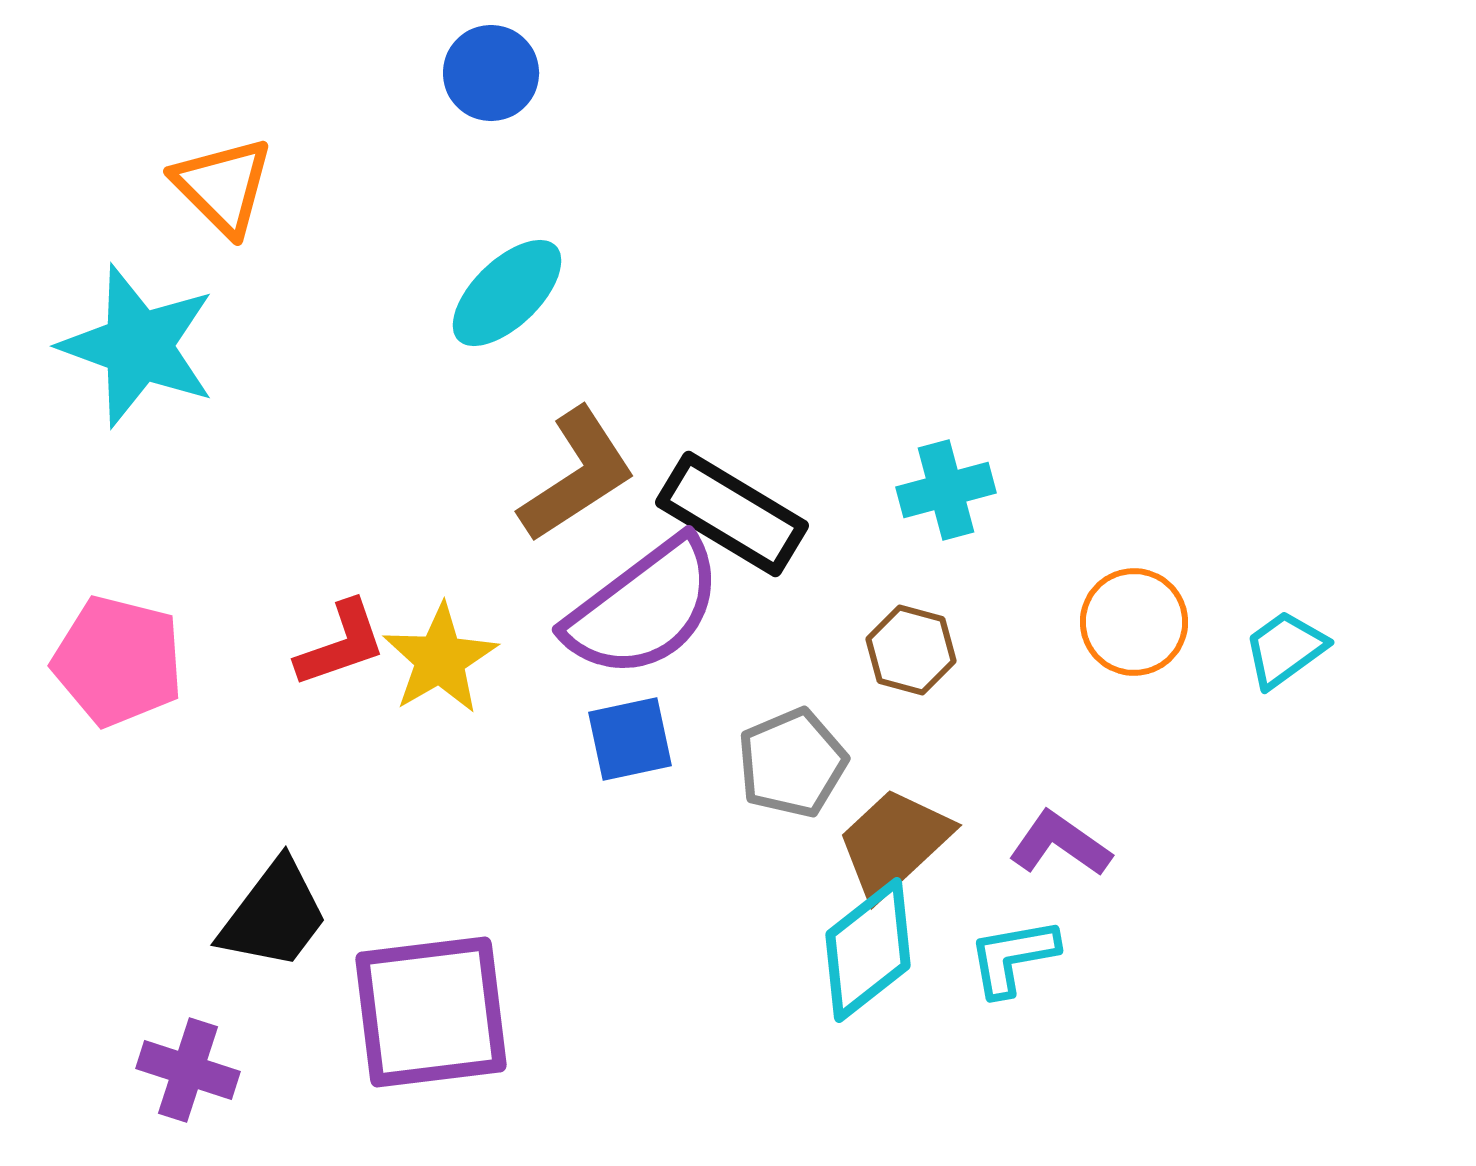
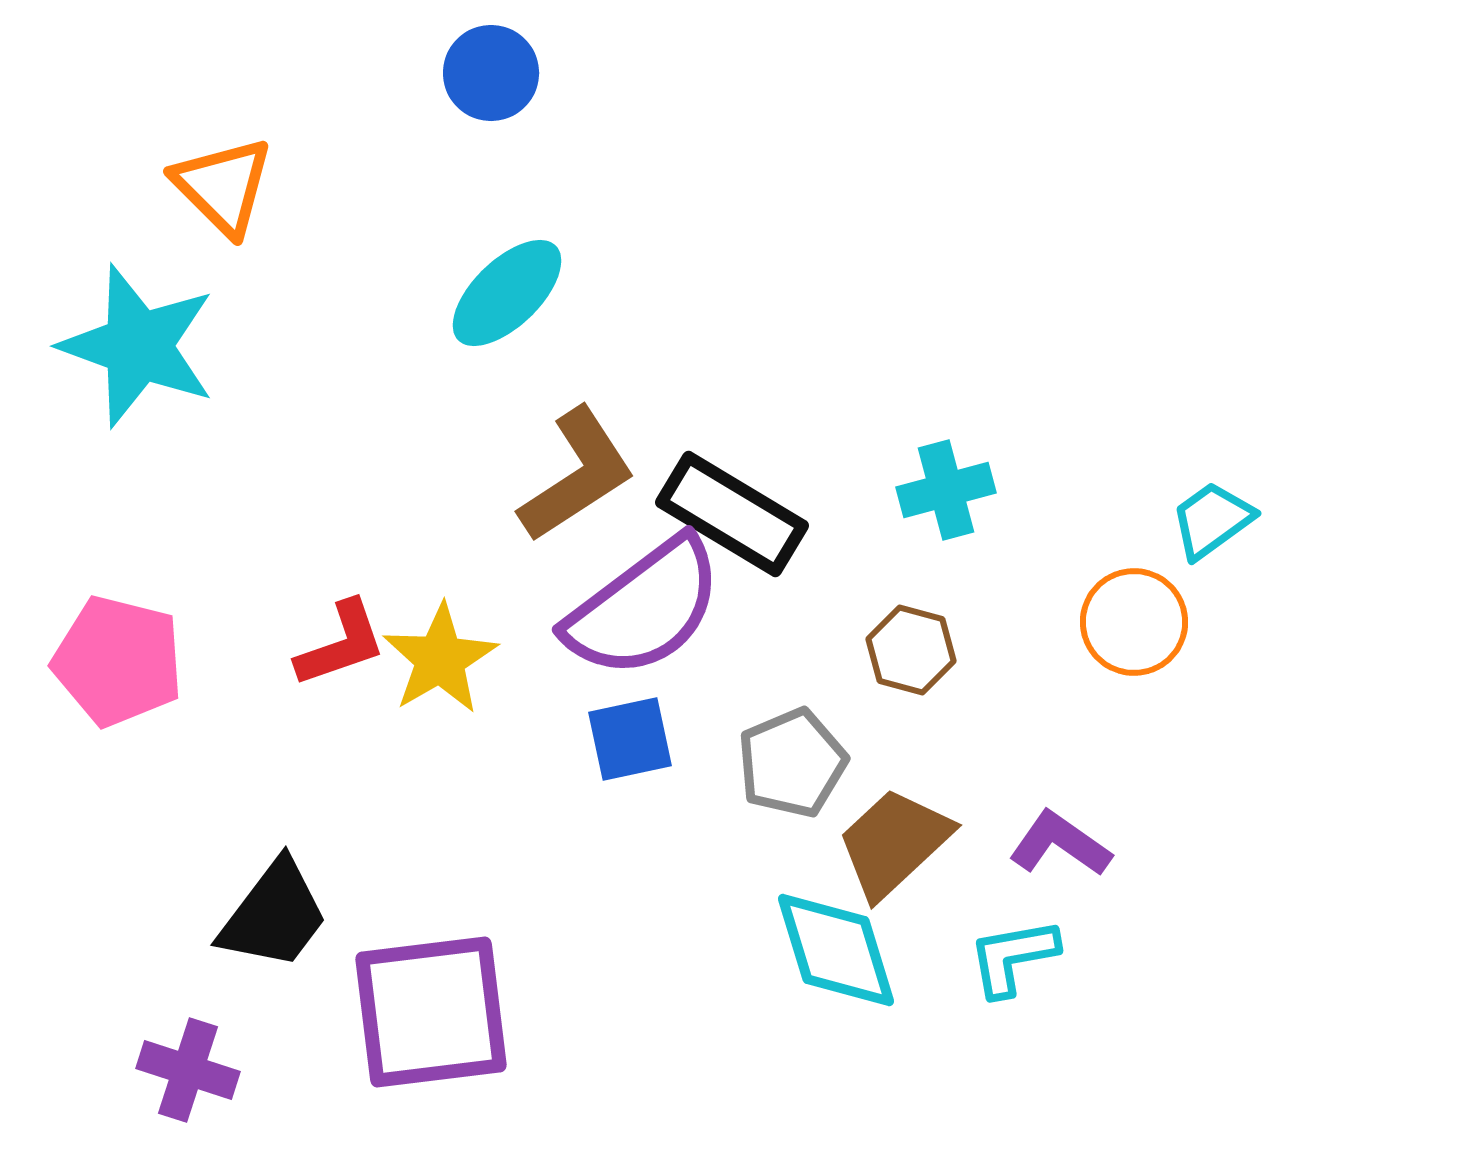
cyan trapezoid: moved 73 px left, 129 px up
cyan diamond: moved 32 px left; rotated 69 degrees counterclockwise
